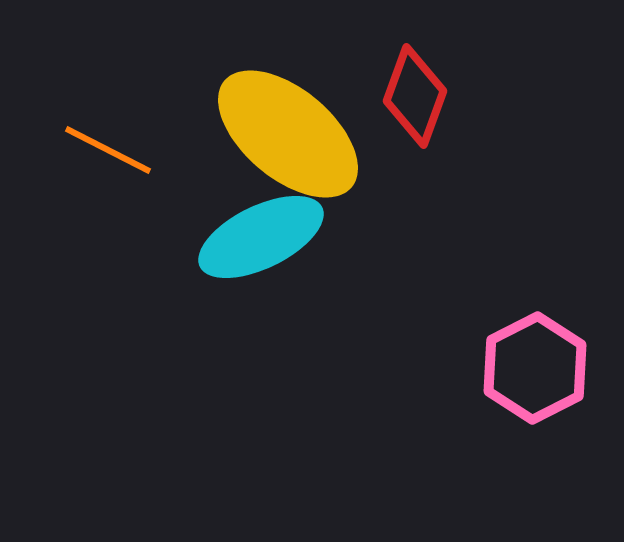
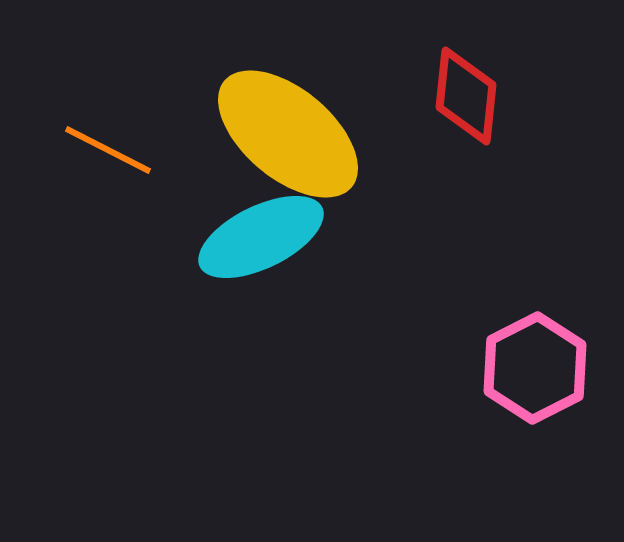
red diamond: moved 51 px right; rotated 14 degrees counterclockwise
